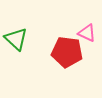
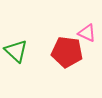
green triangle: moved 12 px down
